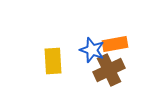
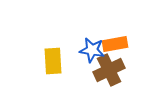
blue star: rotated 10 degrees counterclockwise
